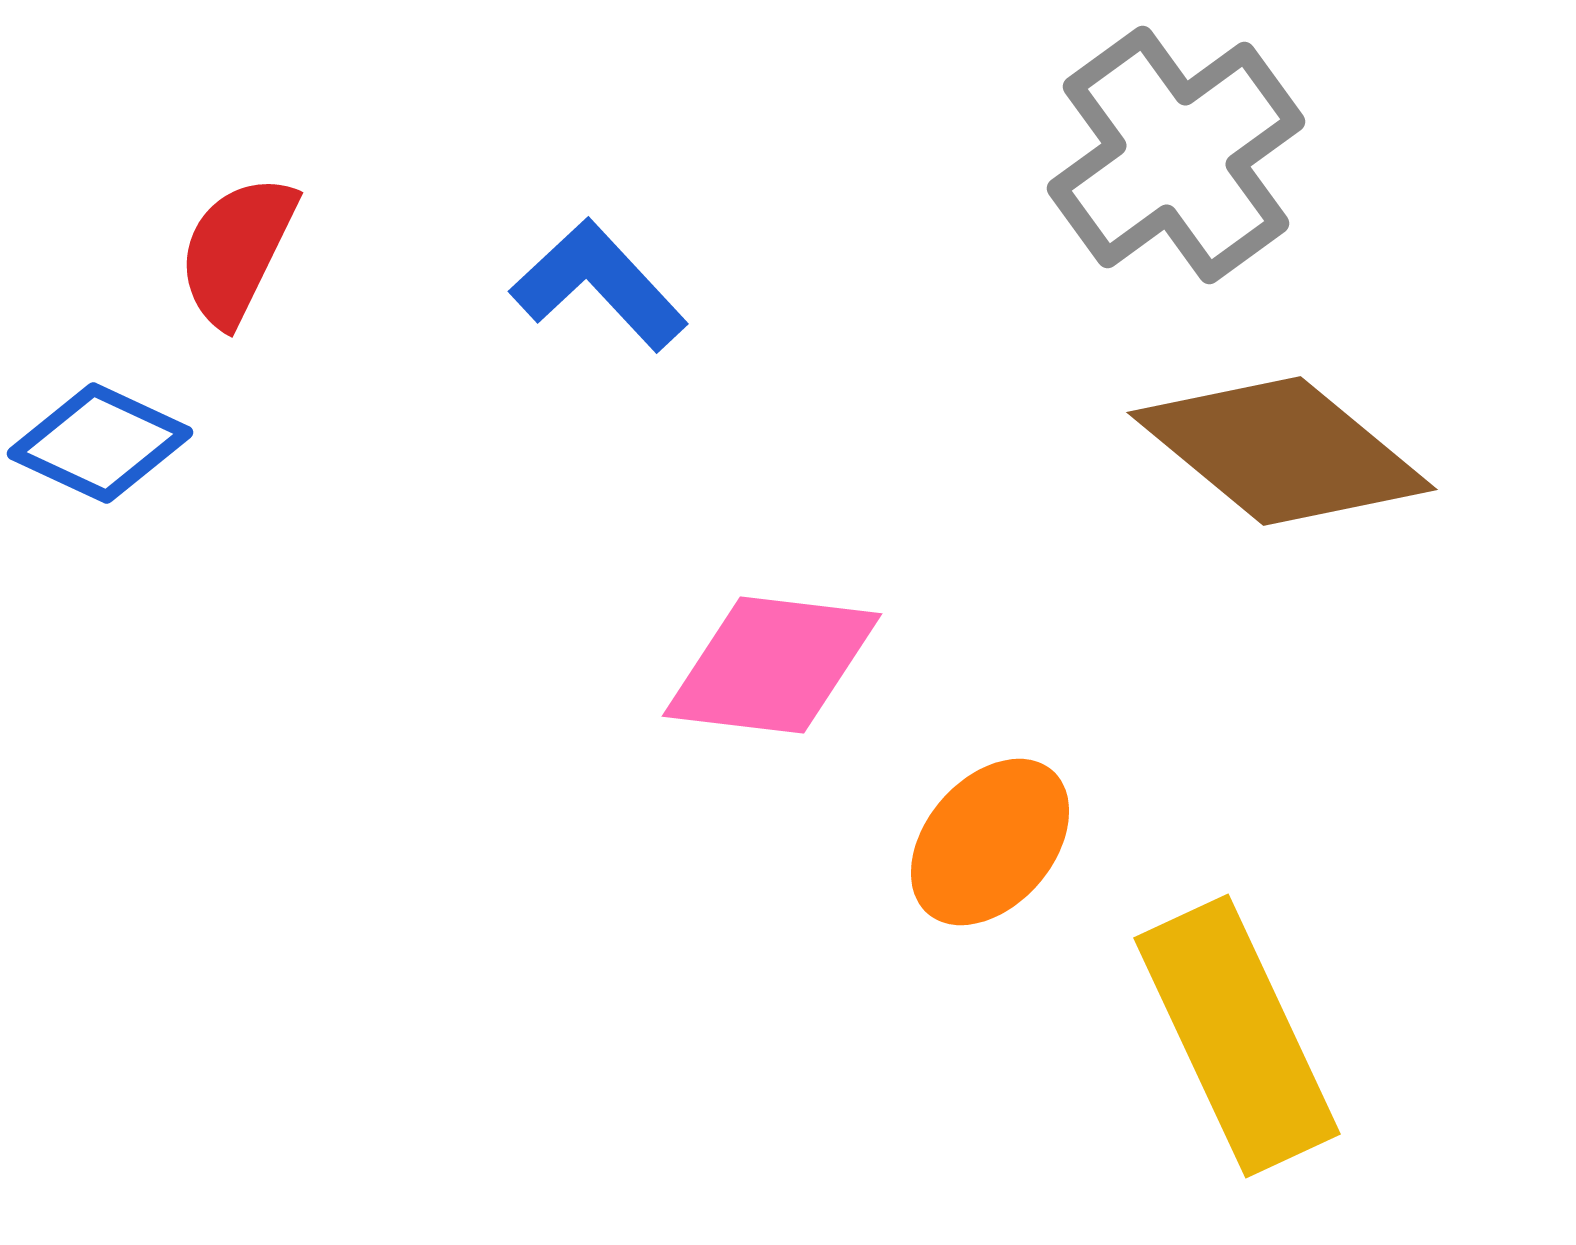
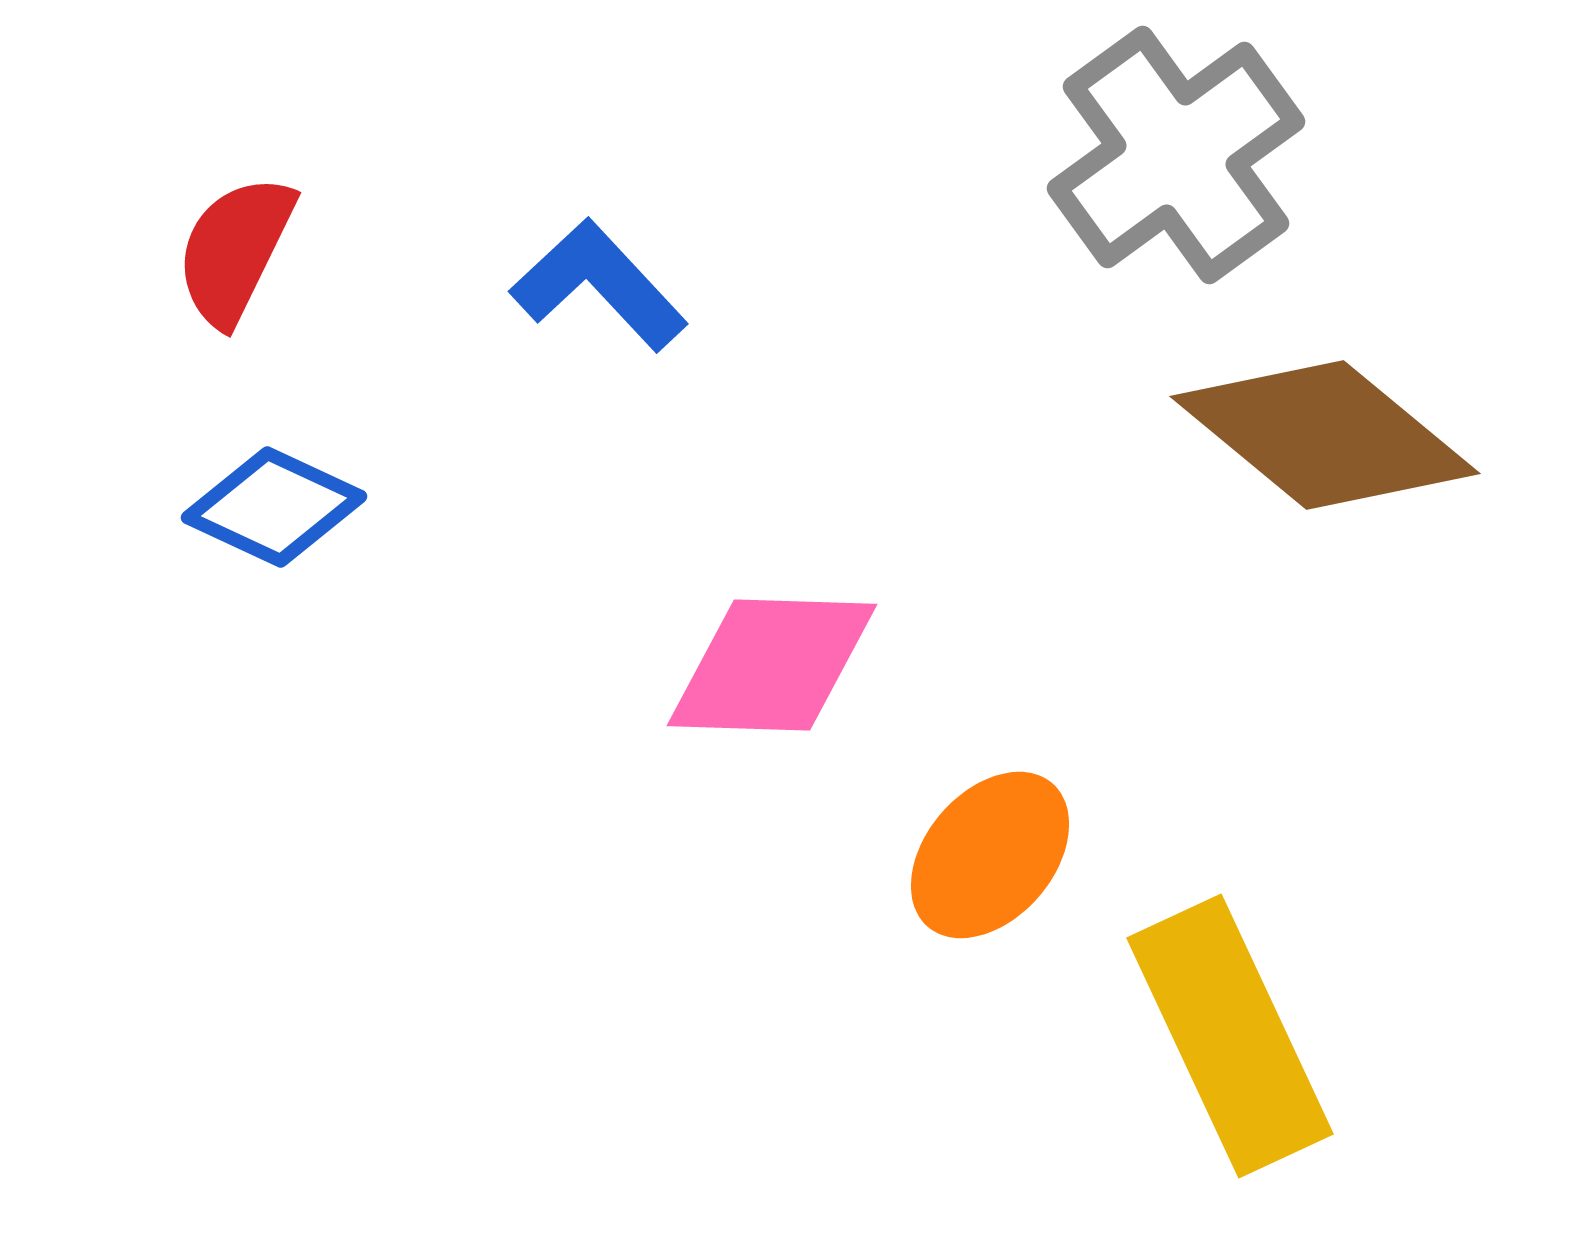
red semicircle: moved 2 px left
blue diamond: moved 174 px right, 64 px down
brown diamond: moved 43 px right, 16 px up
pink diamond: rotated 5 degrees counterclockwise
orange ellipse: moved 13 px down
yellow rectangle: moved 7 px left
